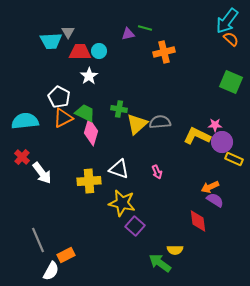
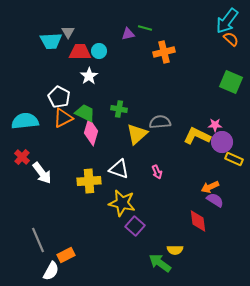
yellow triangle: moved 10 px down
